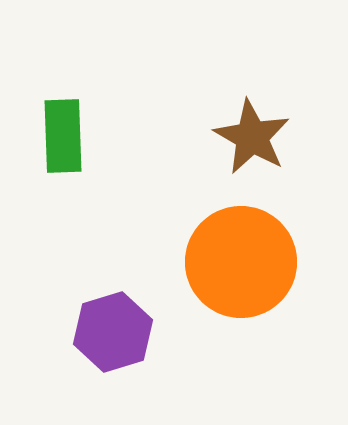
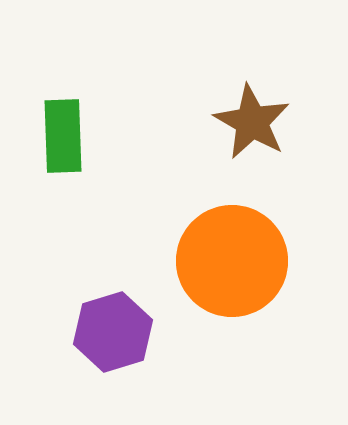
brown star: moved 15 px up
orange circle: moved 9 px left, 1 px up
